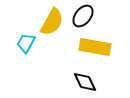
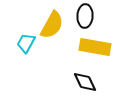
black ellipse: moved 2 px right; rotated 35 degrees counterclockwise
yellow semicircle: moved 3 px down
